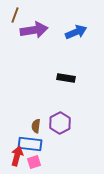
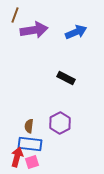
black rectangle: rotated 18 degrees clockwise
brown semicircle: moved 7 px left
red arrow: moved 1 px down
pink square: moved 2 px left
